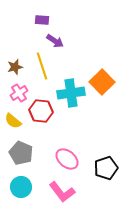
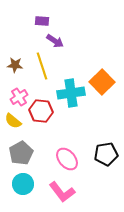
purple rectangle: moved 1 px down
brown star: moved 2 px up; rotated 21 degrees clockwise
pink cross: moved 4 px down
gray pentagon: rotated 20 degrees clockwise
pink ellipse: rotated 10 degrees clockwise
black pentagon: moved 14 px up; rotated 10 degrees clockwise
cyan circle: moved 2 px right, 3 px up
